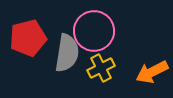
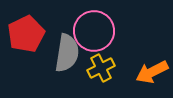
red pentagon: moved 2 px left, 4 px up; rotated 12 degrees counterclockwise
